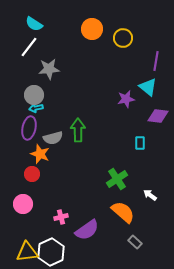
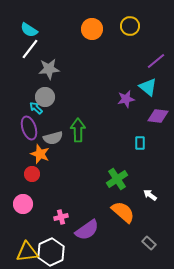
cyan semicircle: moved 5 px left, 6 px down
yellow circle: moved 7 px right, 12 px up
white line: moved 1 px right, 2 px down
purple line: rotated 42 degrees clockwise
gray circle: moved 11 px right, 2 px down
cyan arrow: rotated 56 degrees clockwise
purple ellipse: rotated 30 degrees counterclockwise
gray rectangle: moved 14 px right, 1 px down
